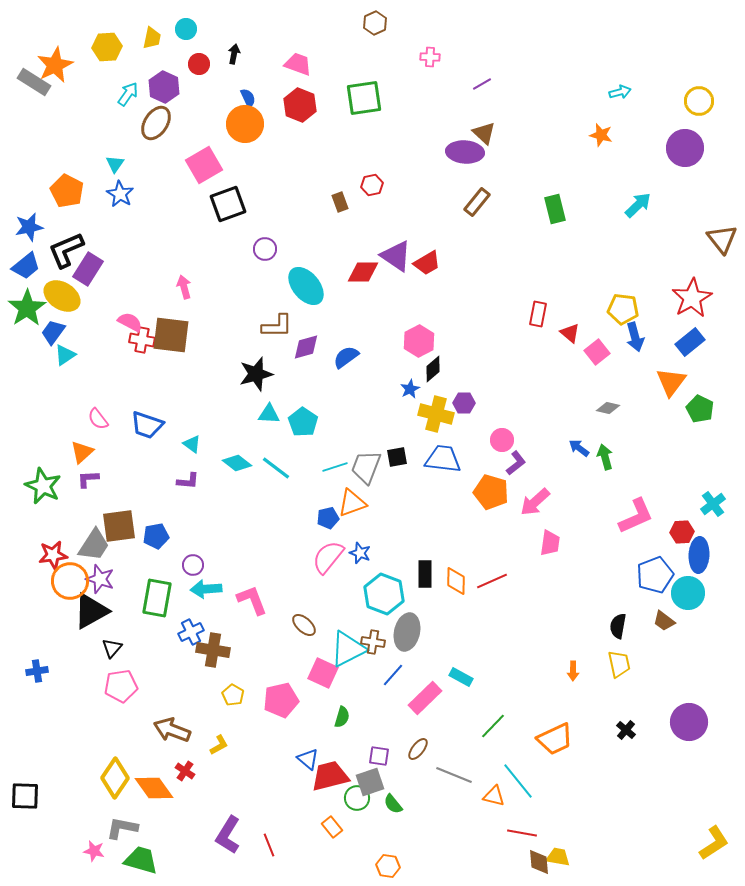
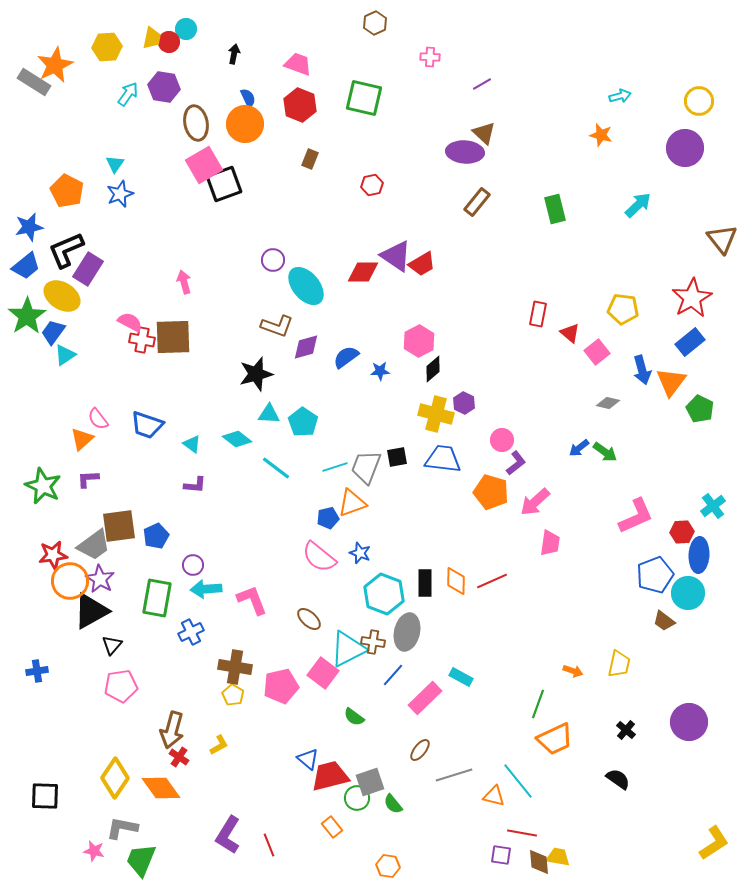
red circle at (199, 64): moved 30 px left, 22 px up
purple hexagon at (164, 87): rotated 16 degrees counterclockwise
cyan arrow at (620, 92): moved 4 px down
green square at (364, 98): rotated 21 degrees clockwise
brown ellipse at (156, 123): moved 40 px right; rotated 44 degrees counterclockwise
blue star at (120, 194): rotated 20 degrees clockwise
brown rectangle at (340, 202): moved 30 px left, 43 px up; rotated 42 degrees clockwise
black square at (228, 204): moved 4 px left, 20 px up
purple circle at (265, 249): moved 8 px right, 11 px down
red trapezoid at (427, 263): moved 5 px left, 1 px down
pink arrow at (184, 287): moved 5 px up
green star at (27, 308): moved 8 px down
brown L-shape at (277, 326): rotated 20 degrees clockwise
brown square at (171, 335): moved 2 px right, 2 px down; rotated 9 degrees counterclockwise
blue arrow at (635, 337): moved 7 px right, 33 px down
blue star at (410, 389): moved 30 px left, 18 px up; rotated 24 degrees clockwise
purple hexagon at (464, 403): rotated 25 degrees clockwise
gray diamond at (608, 408): moved 5 px up
blue arrow at (579, 448): rotated 75 degrees counterclockwise
orange triangle at (82, 452): moved 13 px up
green arrow at (605, 457): moved 5 px up; rotated 140 degrees clockwise
cyan diamond at (237, 463): moved 24 px up
purple L-shape at (188, 481): moved 7 px right, 4 px down
cyan cross at (713, 504): moved 2 px down
blue pentagon at (156, 536): rotated 15 degrees counterclockwise
gray trapezoid at (94, 545): rotated 21 degrees clockwise
pink semicircle at (328, 557): moved 9 px left; rotated 90 degrees counterclockwise
black rectangle at (425, 574): moved 9 px down
purple star at (100, 579): rotated 12 degrees clockwise
brown ellipse at (304, 625): moved 5 px right, 6 px up
black semicircle at (618, 626): moved 153 px down; rotated 115 degrees clockwise
black triangle at (112, 648): moved 3 px up
brown cross at (213, 650): moved 22 px right, 17 px down
yellow trapezoid at (619, 664): rotated 24 degrees clockwise
orange arrow at (573, 671): rotated 72 degrees counterclockwise
pink square at (323, 673): rotated 12 degrees clockwise
pink pentagon at (281, 700): moved 14 px up
green semicircle at (342, 717): moved 12 px right; rotated 110 degrees clockwise
green line at (493, 726): moved 45 px right, 22 px up; rotated 24 degrees counterclockwise
brown arrow at (172, 730): rotated 96 degrees counterclockwise
brown ellipse at (418, 749): moved 2 px right, 1 px down
purple square at (379, 756): moved 122 px right, 99 px down
red cross at (185, 771): moved 6 px left, 14 px up
gray line at (454, 775): rotated 39 degrees counterclockwise
orange diamond at (154, 788): moved 7 px right
black square at (25, 796): moved 20 px right
green trapezoid at (141, 860): rotated 84 degrees counterclockwise
